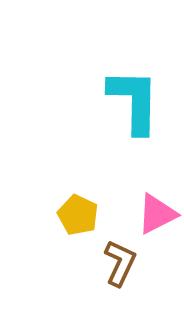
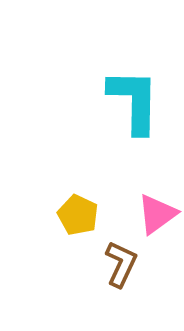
pink triangle: rotated 9 degrees counterclockwise
brown L-shape: moved 1 px right, 1 px down
